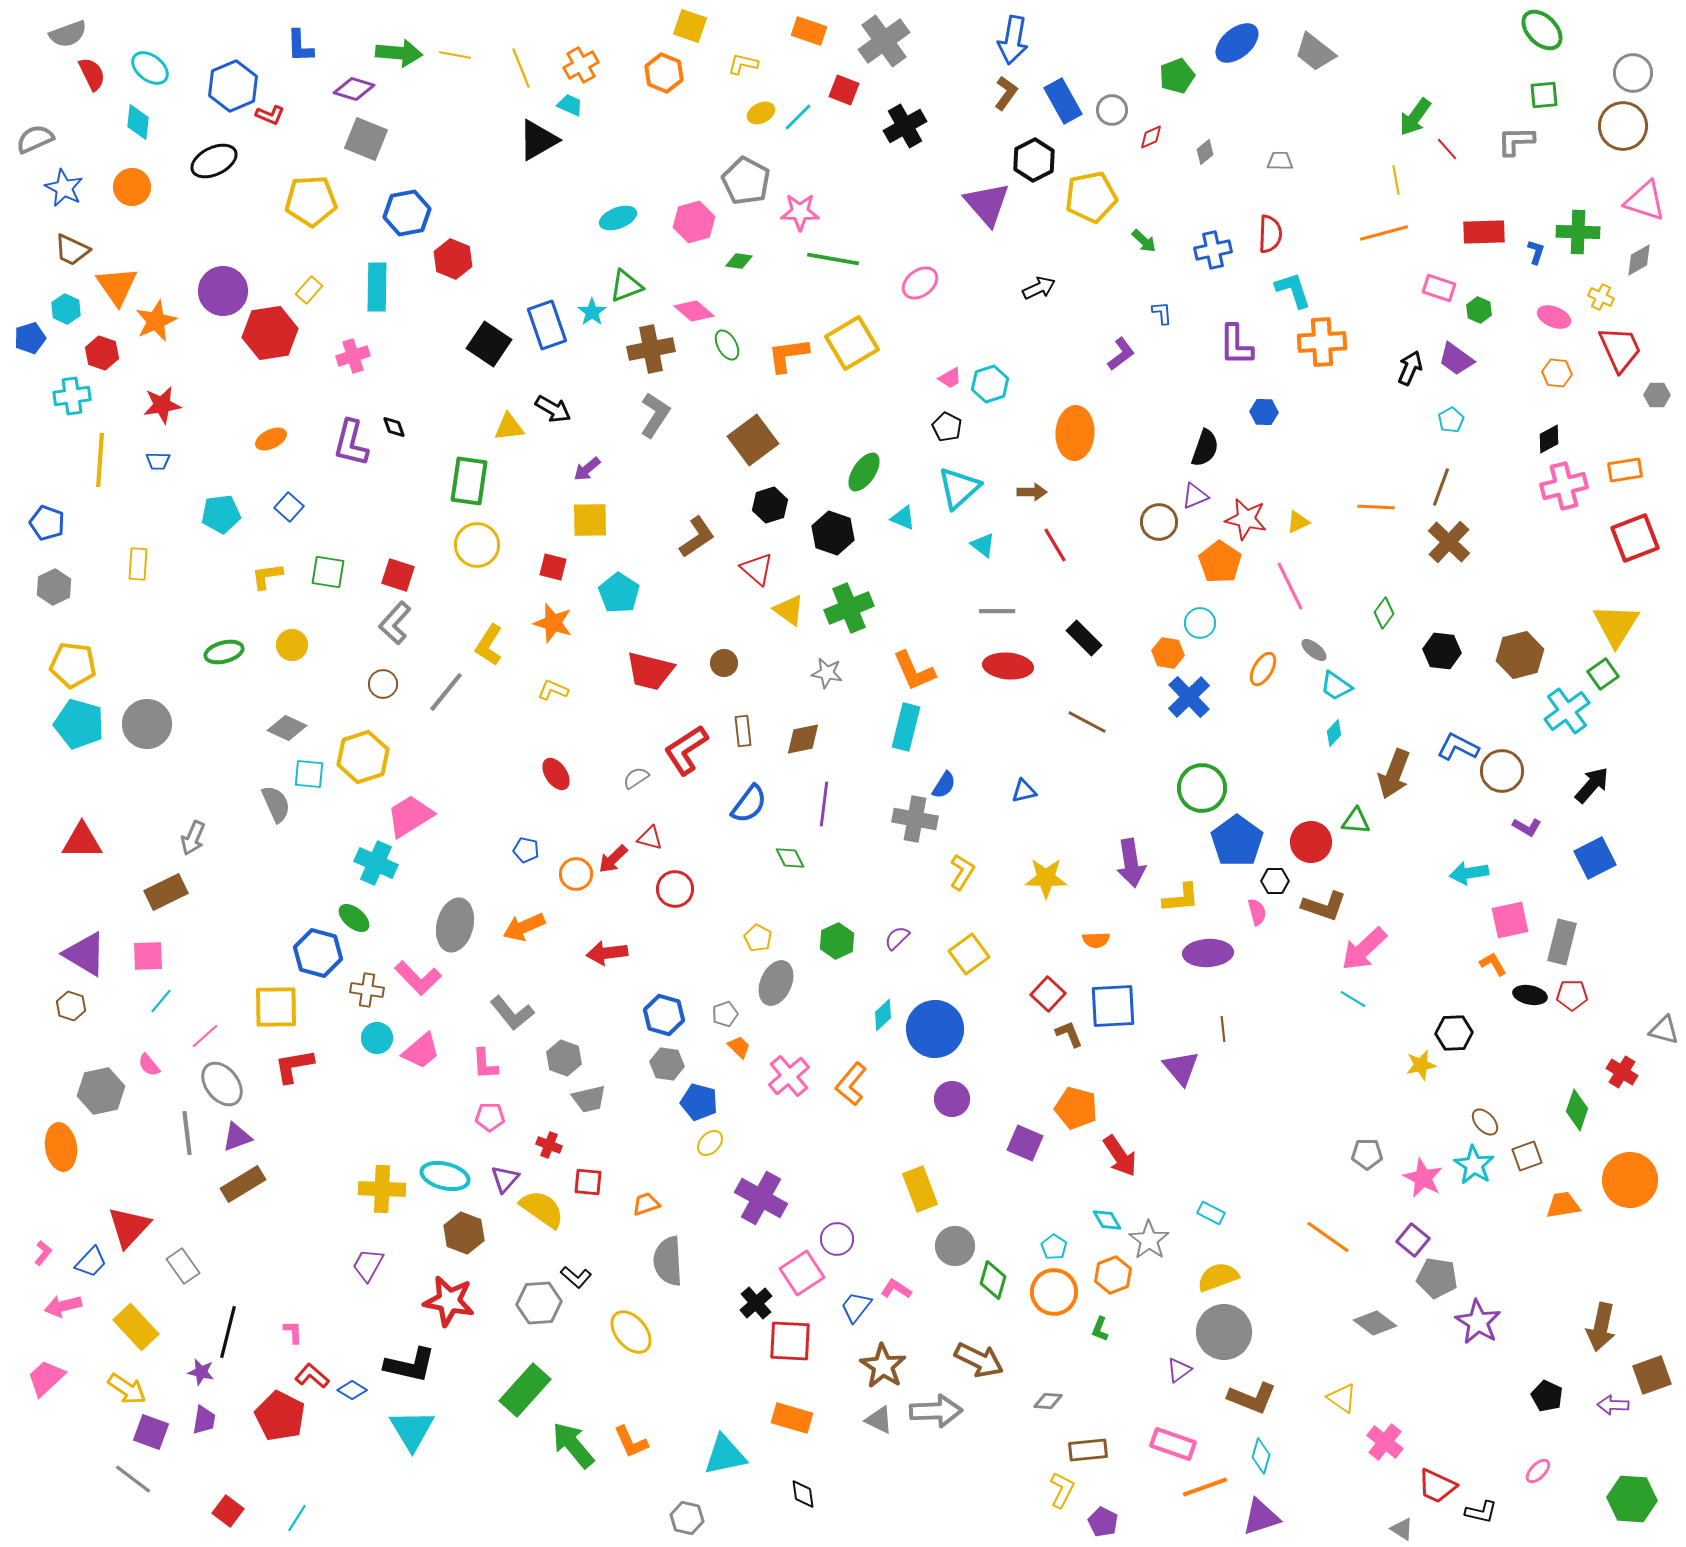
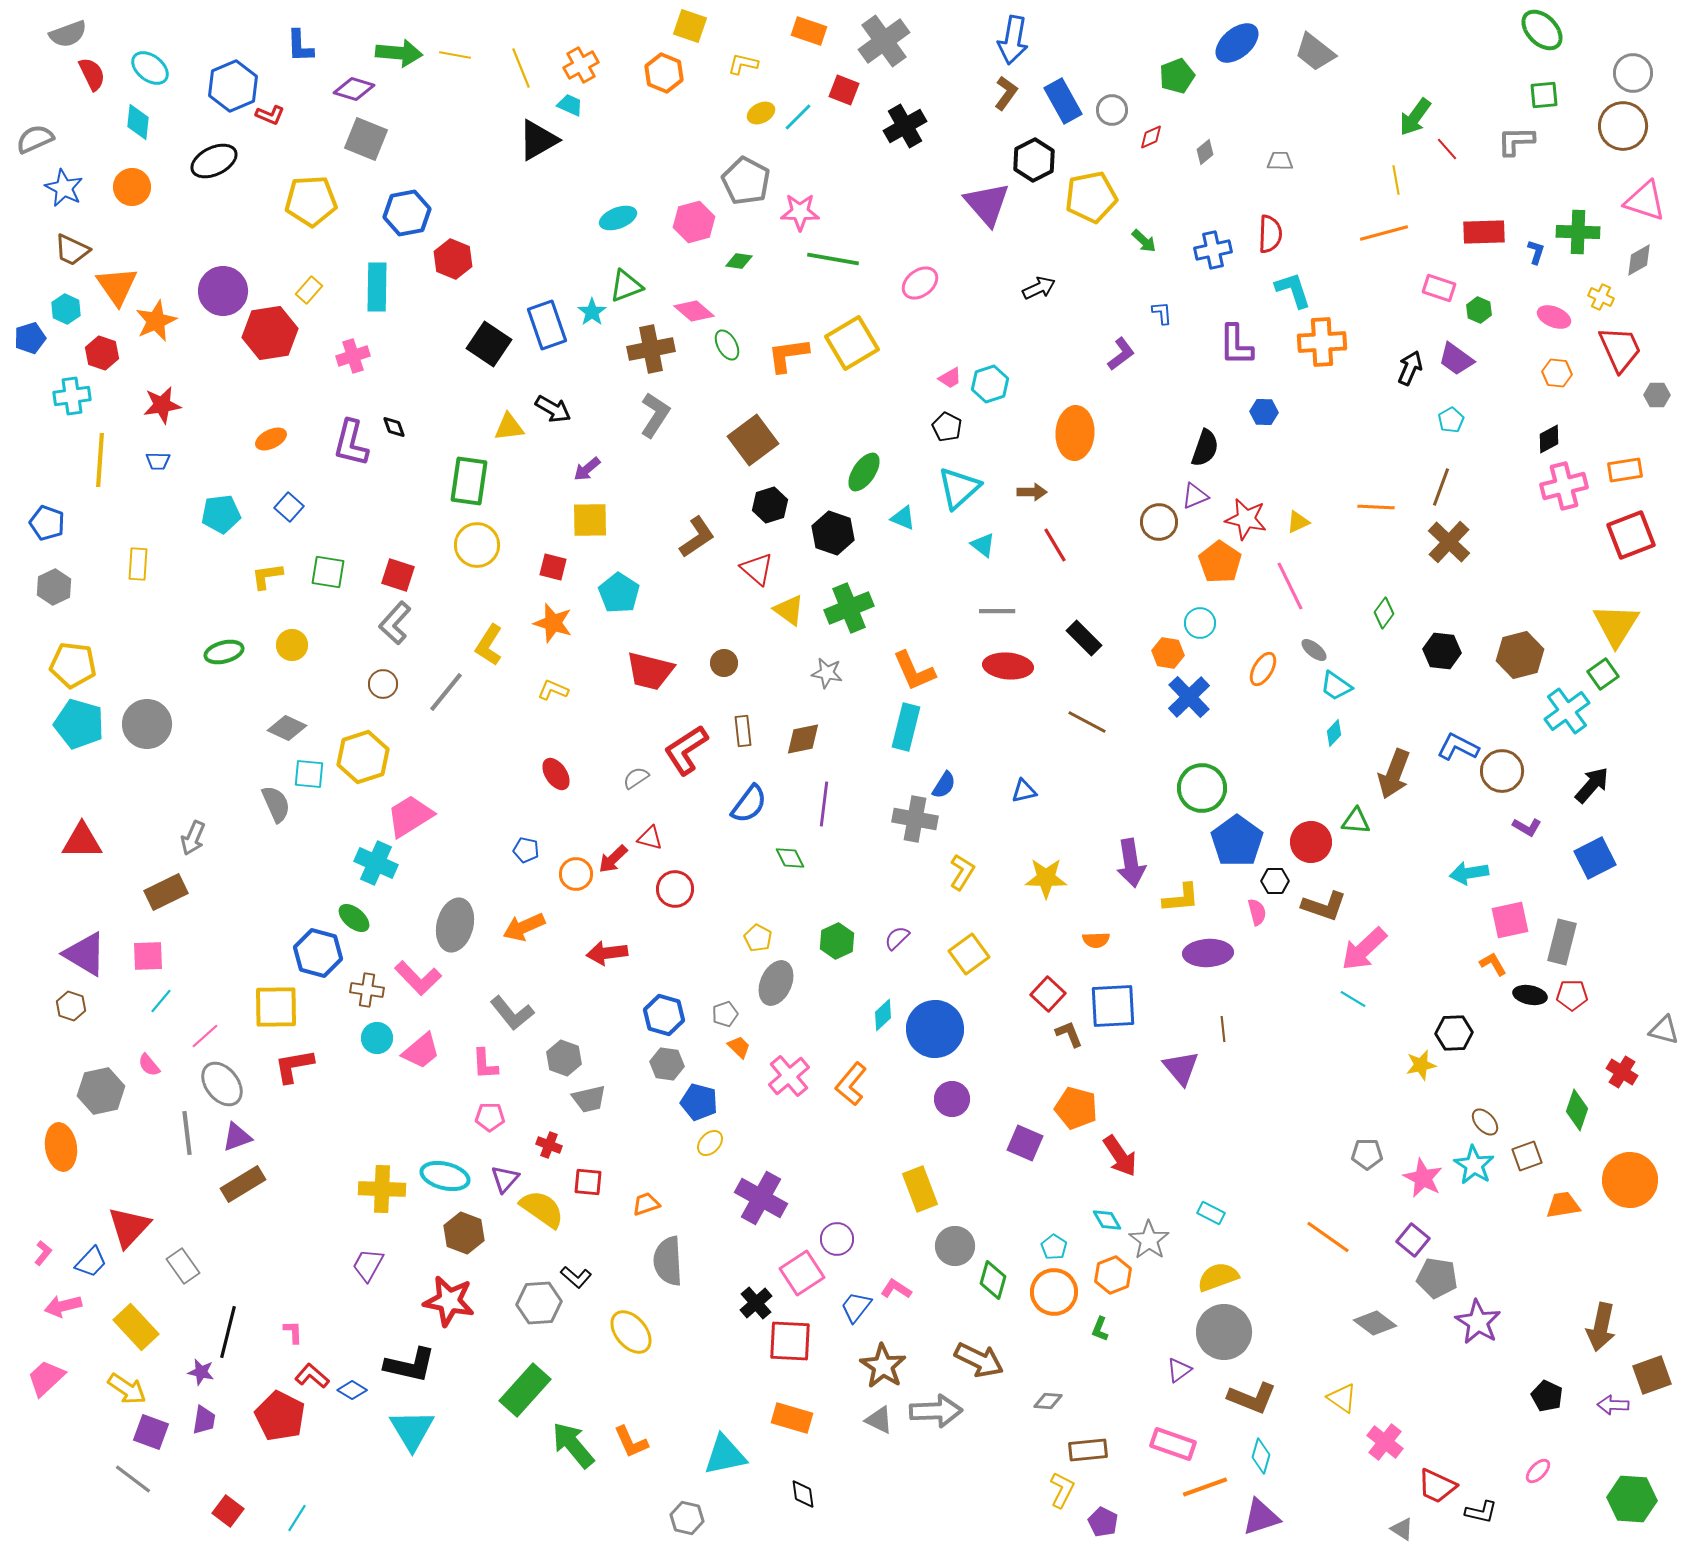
red square at (1635, 538): moved 4 px left, 3 px up
